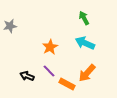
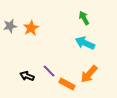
orange star: moved 19 px left, 19 px up
orange arrow: moved 2 px right, 1 px down
